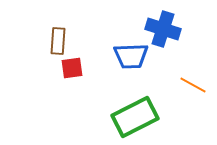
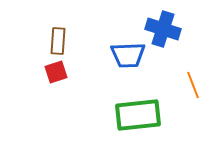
blue trapezoid: moved 3 px left, 1 px up
red square: moved 16 px left, 4 px down; rotated 10 degrees counterclockwise
orange line: rotated 40 degrees clockwise
green rectangle: moved 3 px right, 2 px up; rotated 21 degrees clockwise
